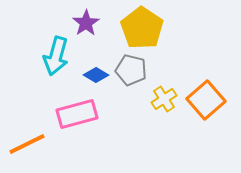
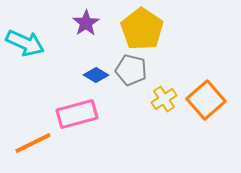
yellow pentagon: moved 1 px down
cyan arrow: moved 31 px left, 13 px up; rotated 81 degrees counterclockwise
orange line: moved 6 px right, 1 px up
